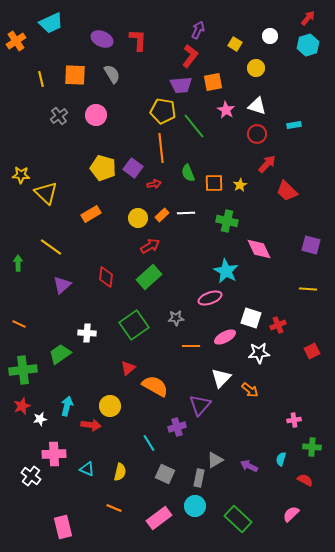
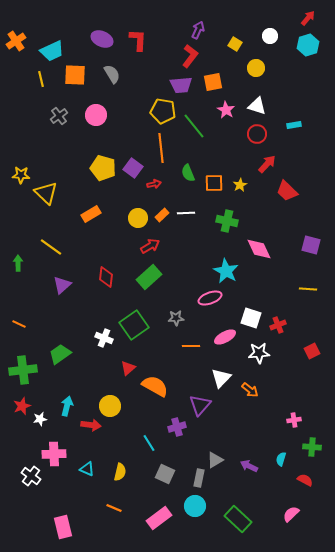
cyan trapezoid at (51, 23): moved 1 px right, 28 px down
white cross at (87, 333): moved 17 px right, 5 px down; rotated 18 degrees clockwise
